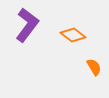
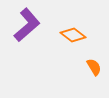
purple L-shape: rotated 12 degrees clockwise
